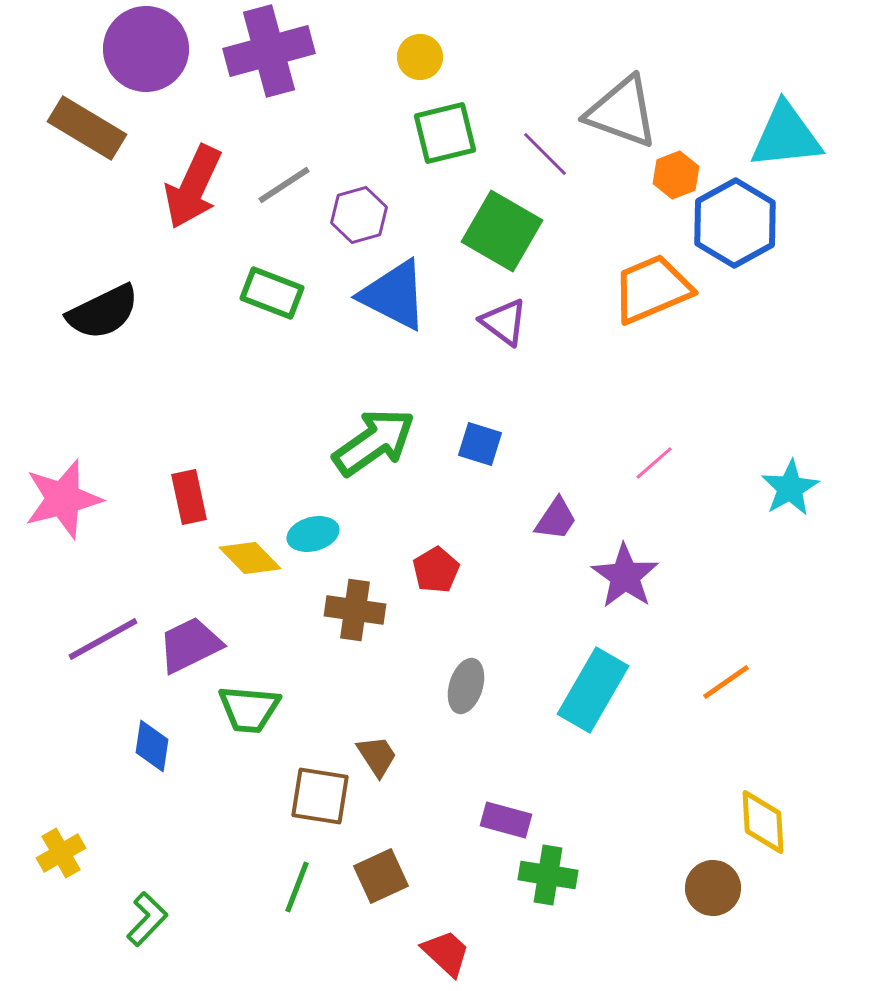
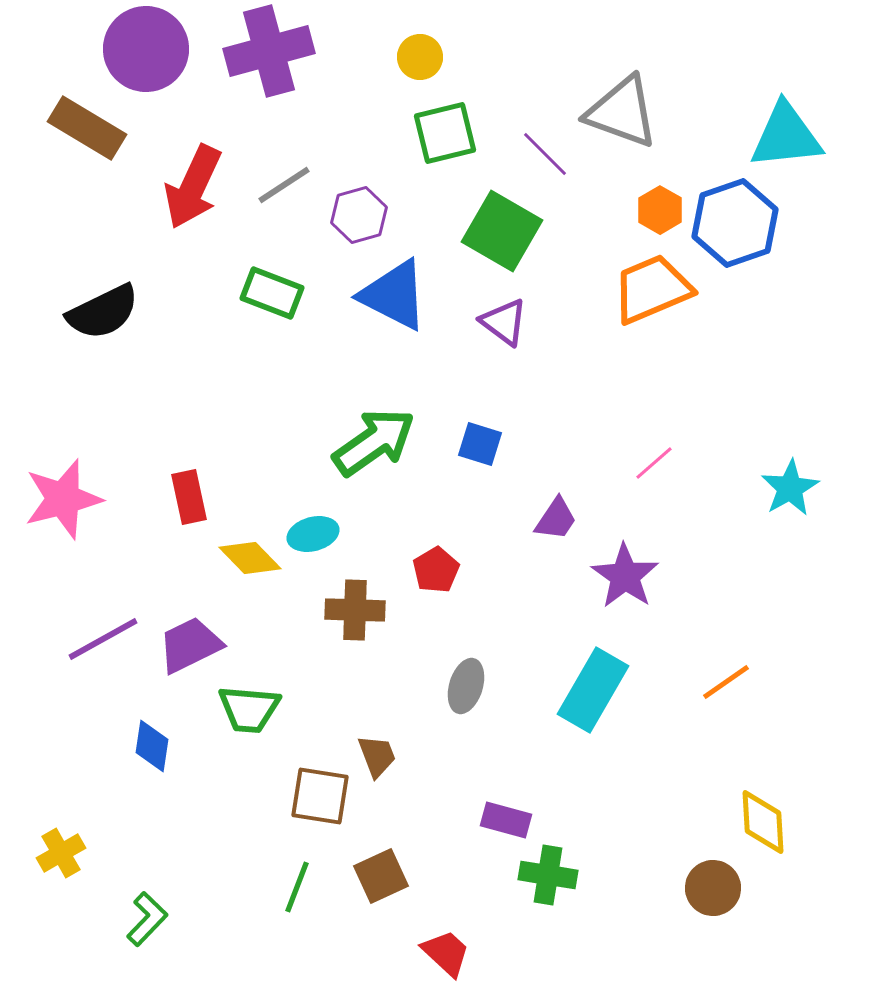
orange hexagon at (676, 175): moved 16 px left, 35 px down; rotated 9 degrees counterclockwise
blue hexagon at (735, 223): rotated 10 degrees clockwise
brown cross at (355, 610): rotated 6 degrees counterclockwise
brown trapezoid at (377, 756): rotated 12 degrees clockwise
